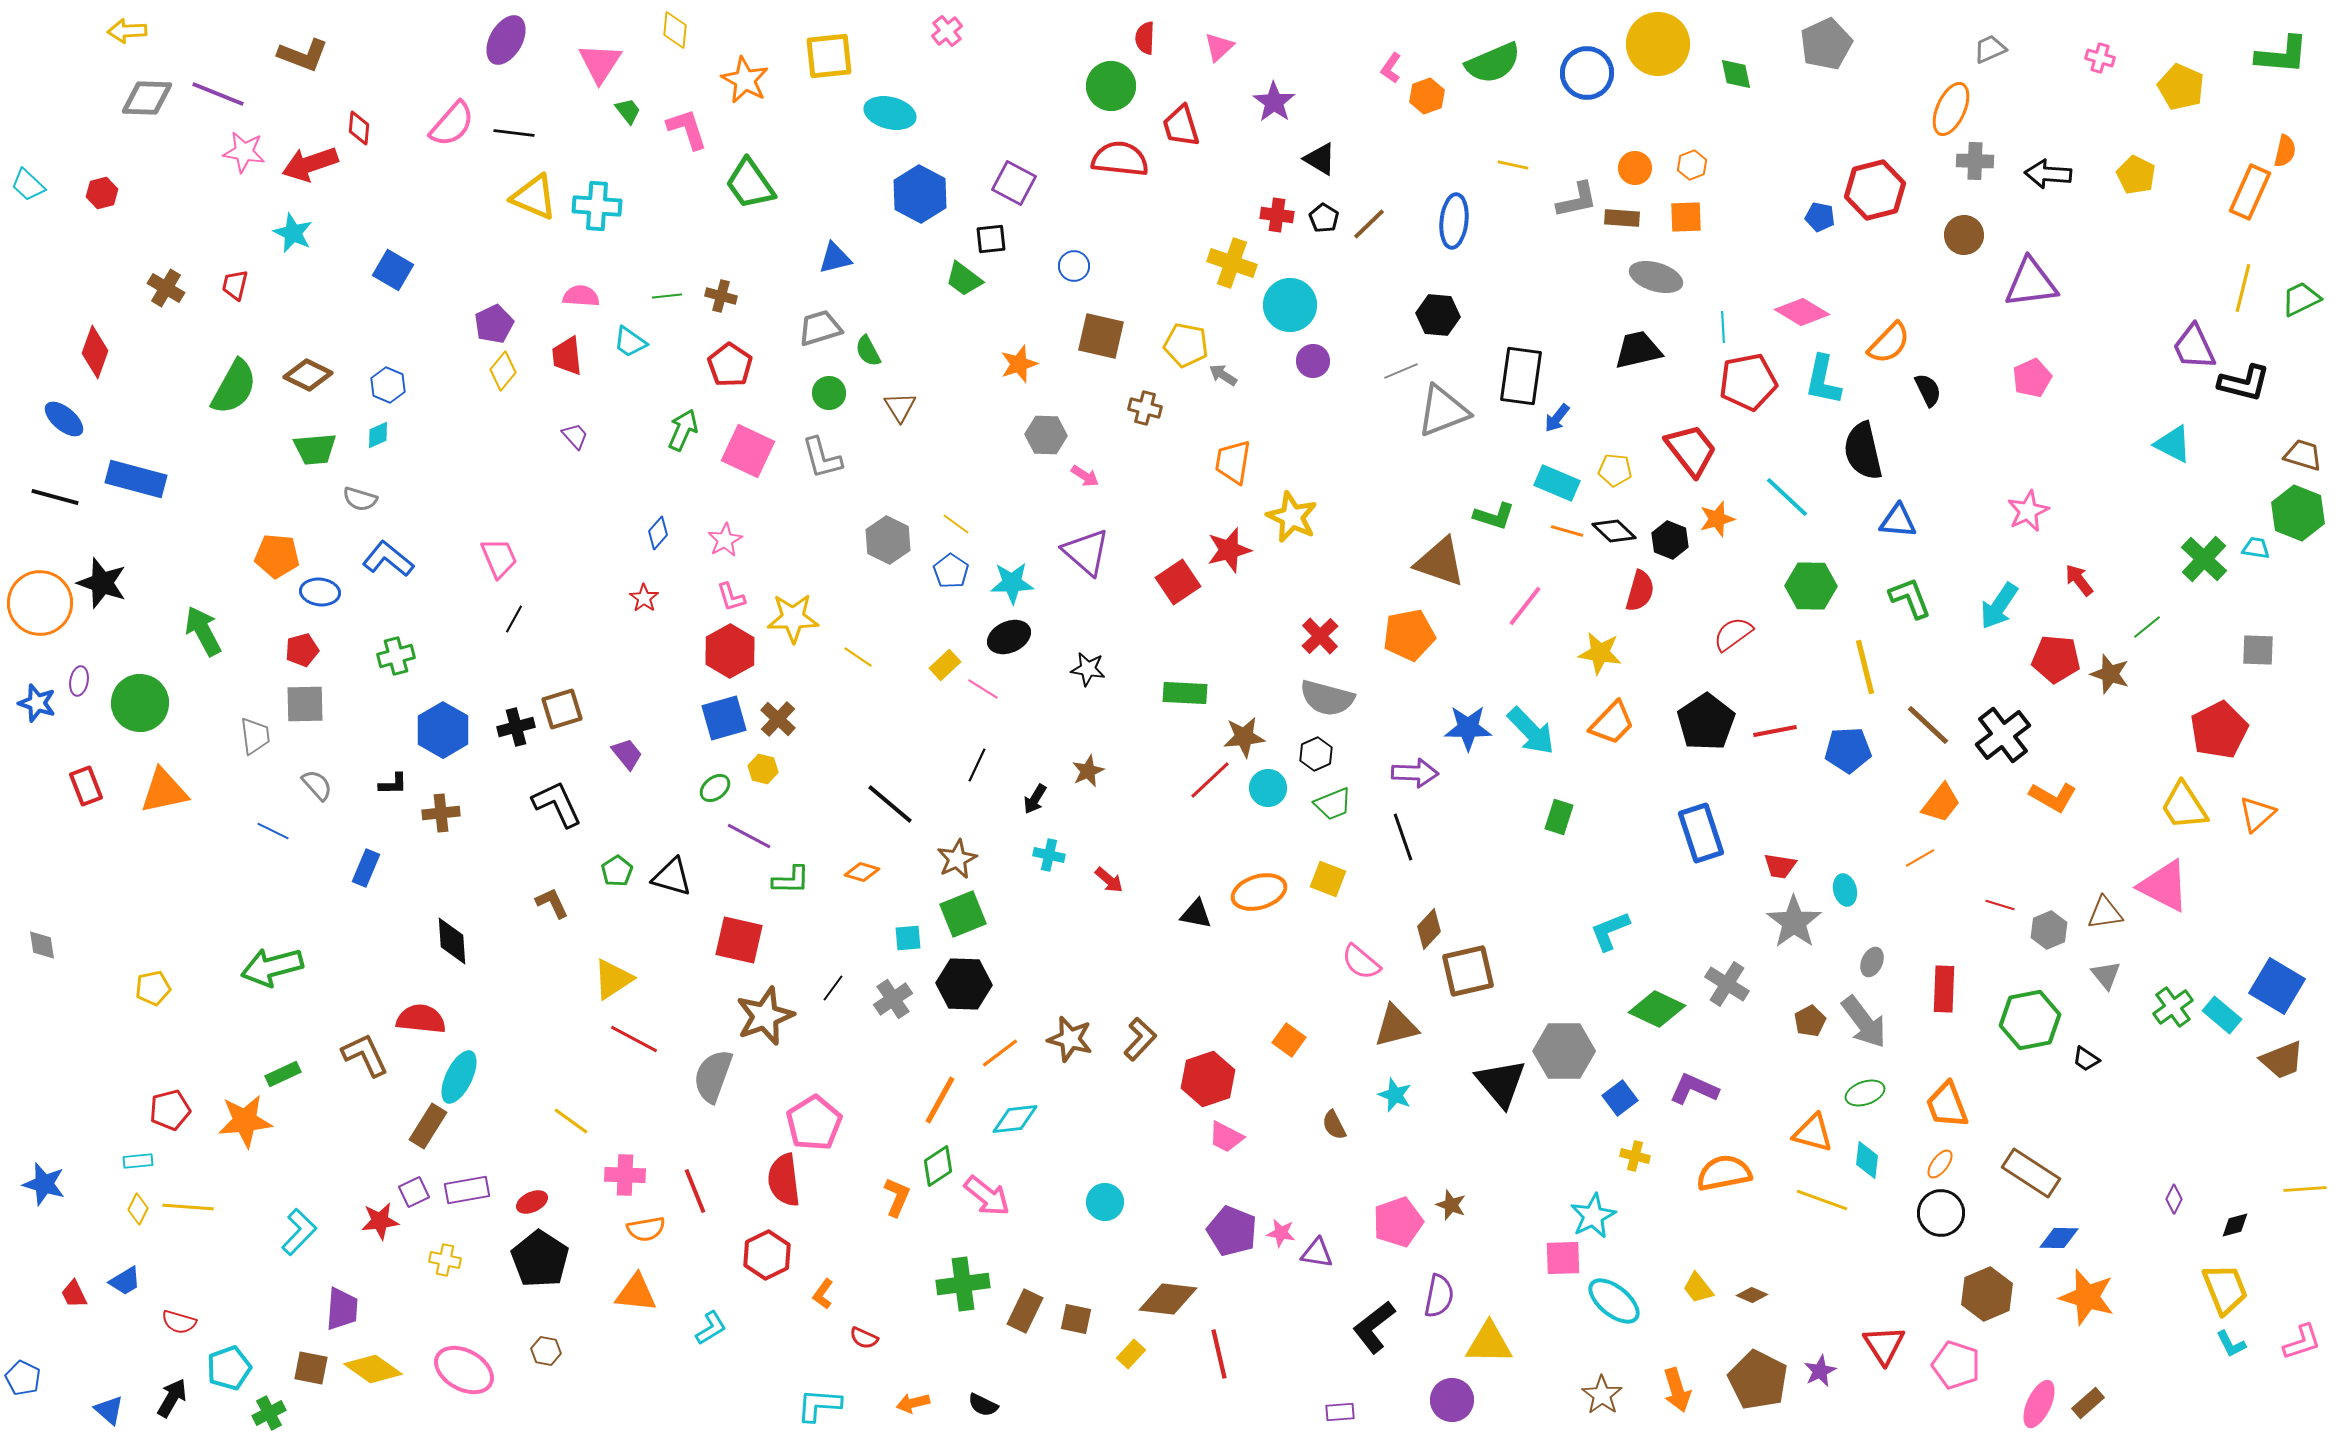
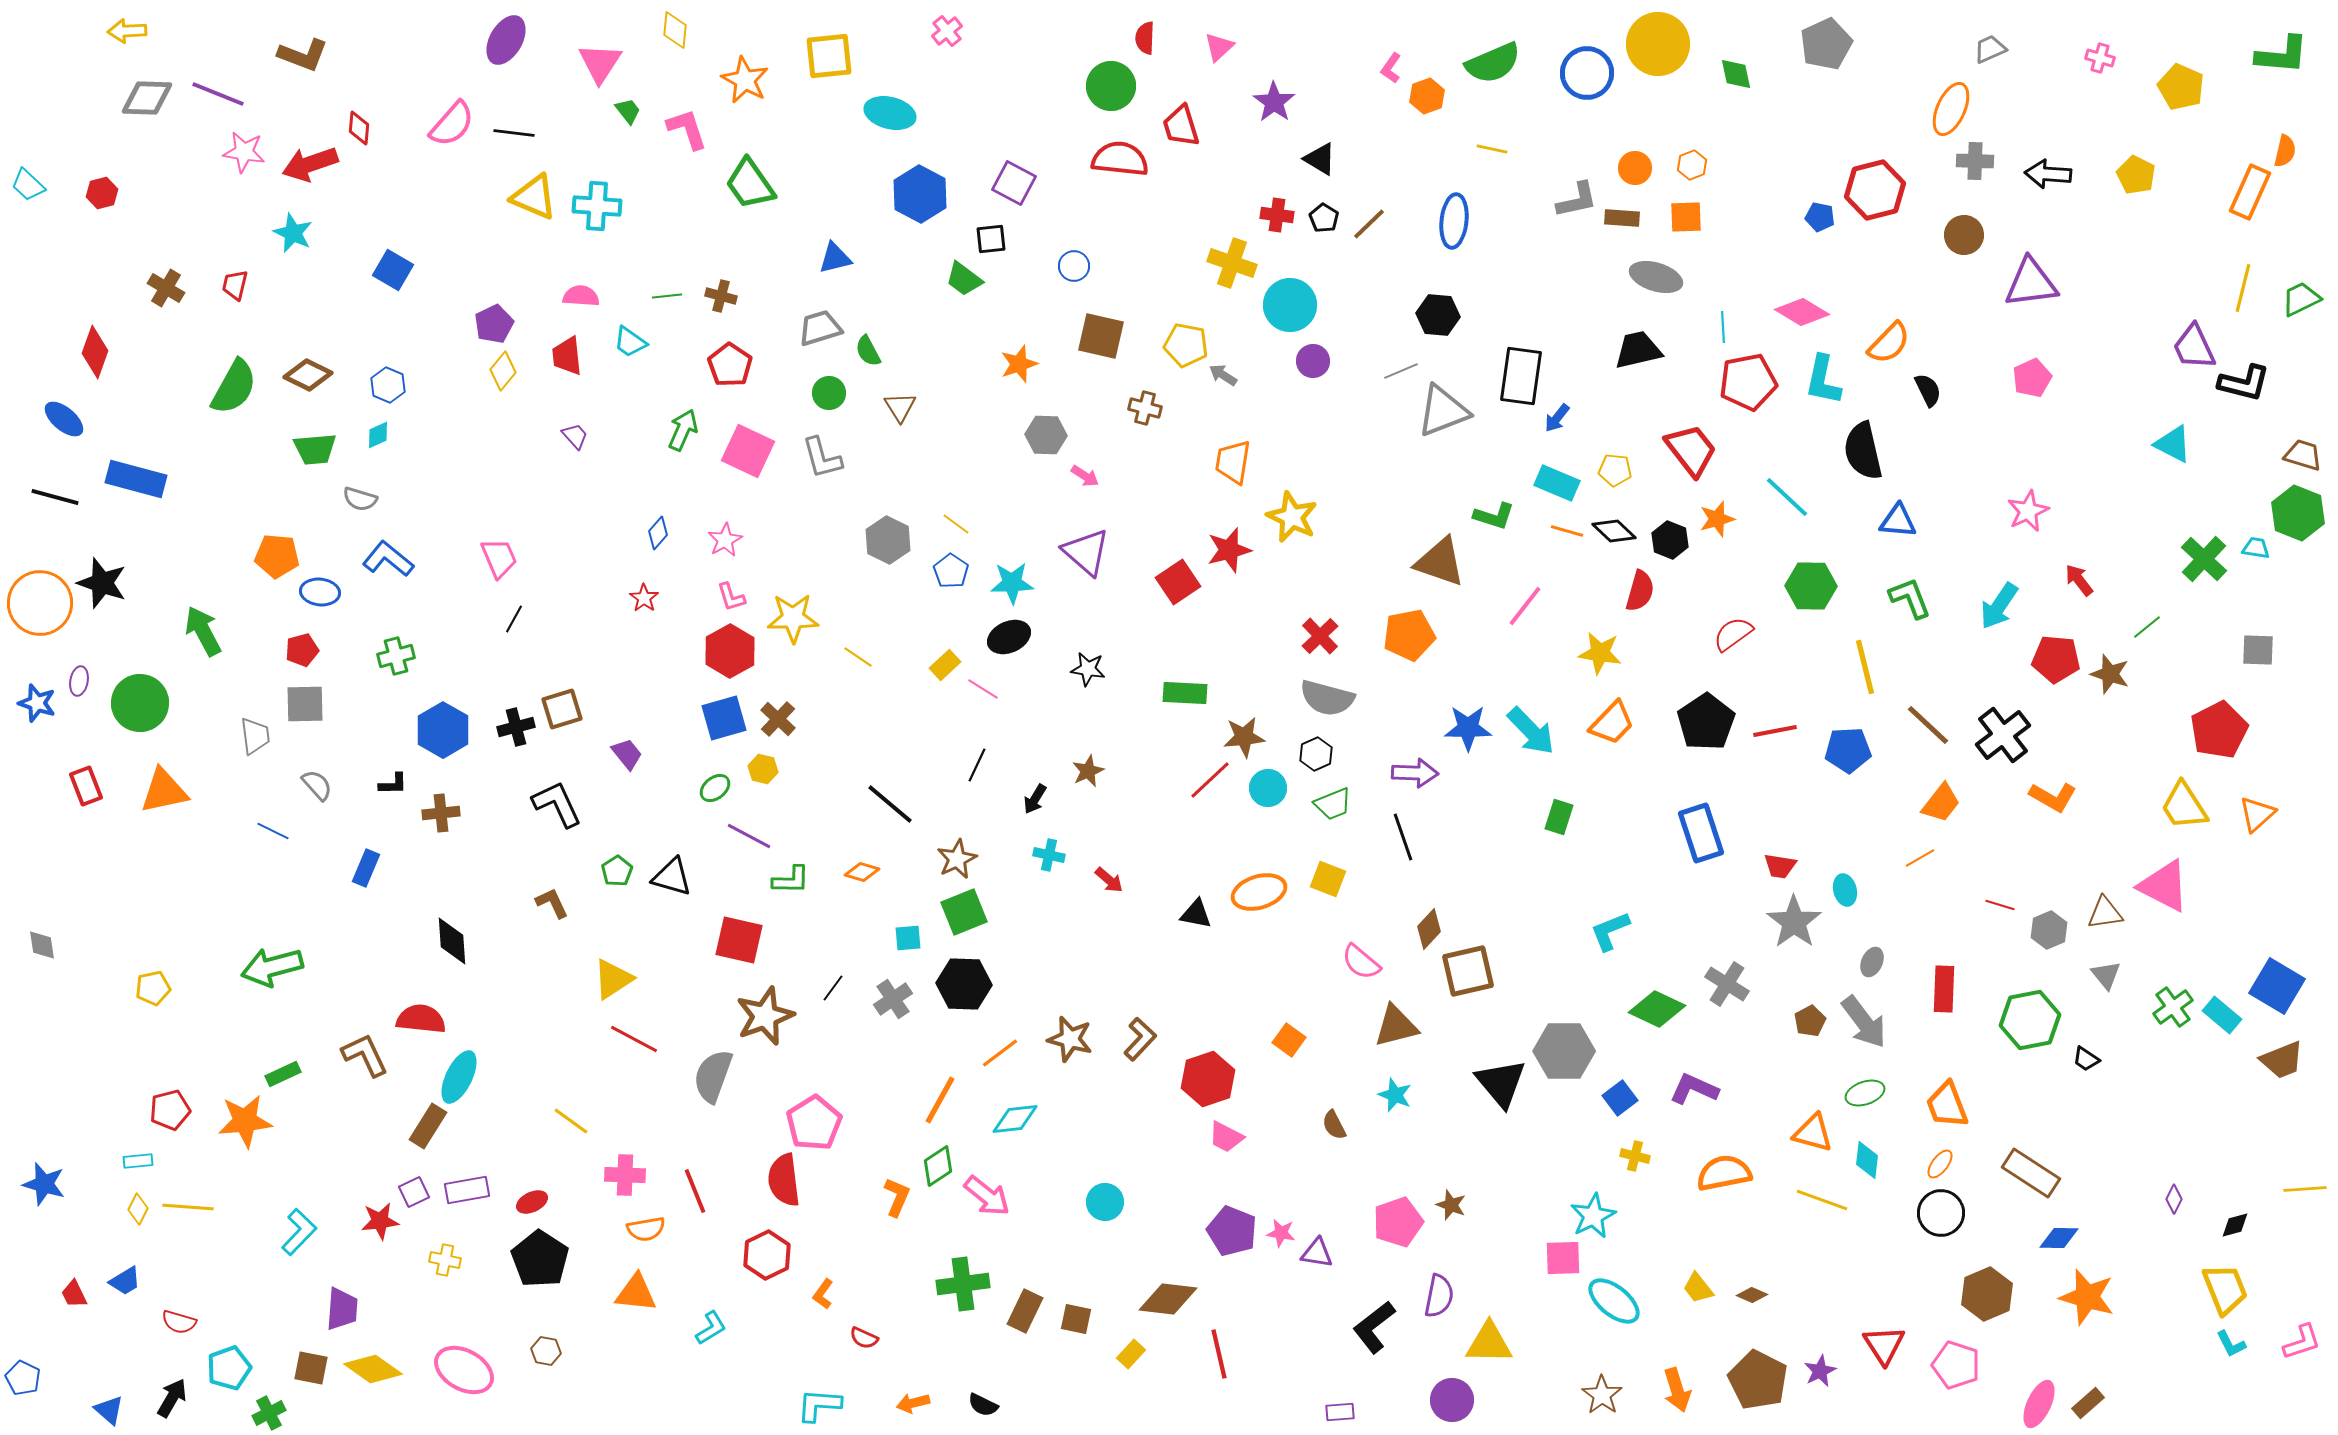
yellow line at (1513, 165): moved 21 px left, 16 px up
green square at (963, 914): moved 1 px right, 2 px up
